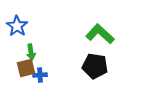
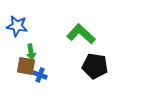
blue star: rotated 25 degrees counterclockwise
green L-shape: moved 19 px left
brown square: moved 2 px up; rotated 24 degrees clockwise
blue cross: rotated 24 degrees clockwise
